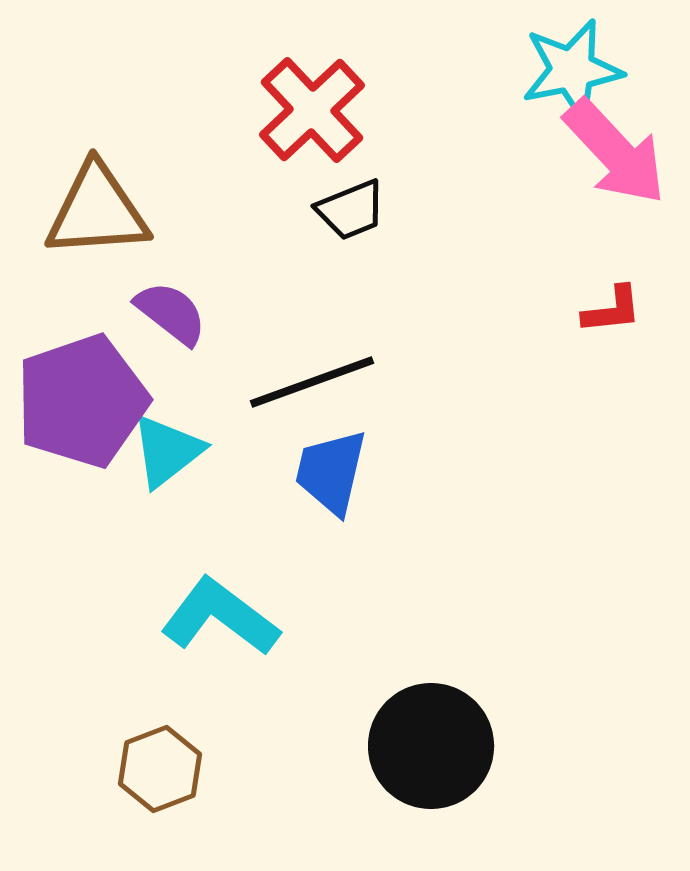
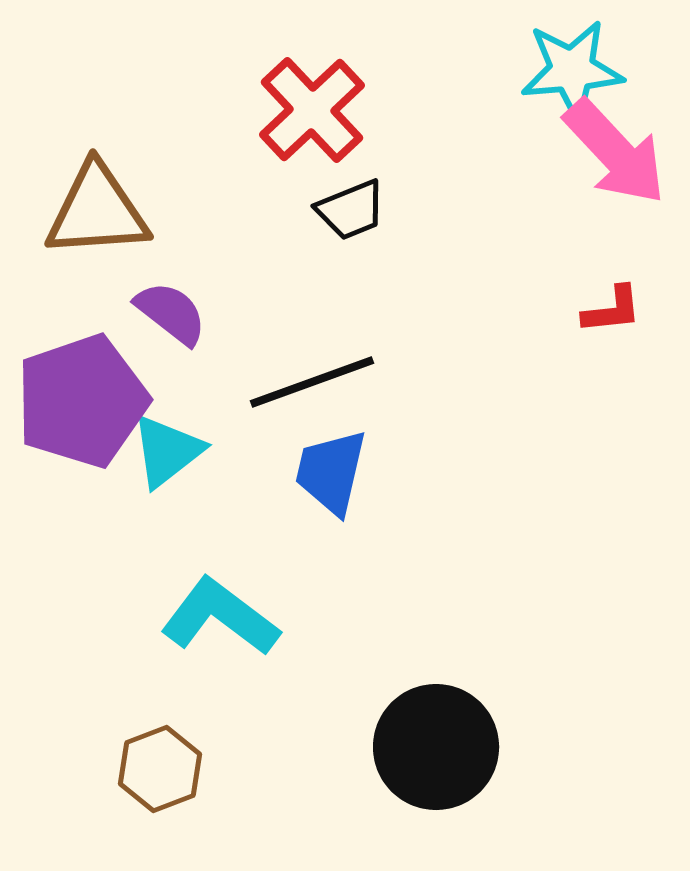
cyan star: rotated 6 degrees clockwise
black circle: moved 5 px right, 1 px down
